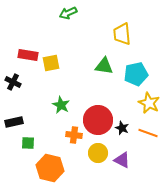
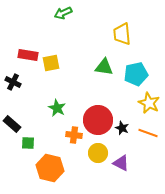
green arrow: moved 5 px left
green triangle: moved 1 px down
green star: moved 4 px left, 3 px down
black rectangle: moved 2 px left, 2 px down; rotated 54 degrees clockwise
purple triangle: moved 1 px left, 3 px down
